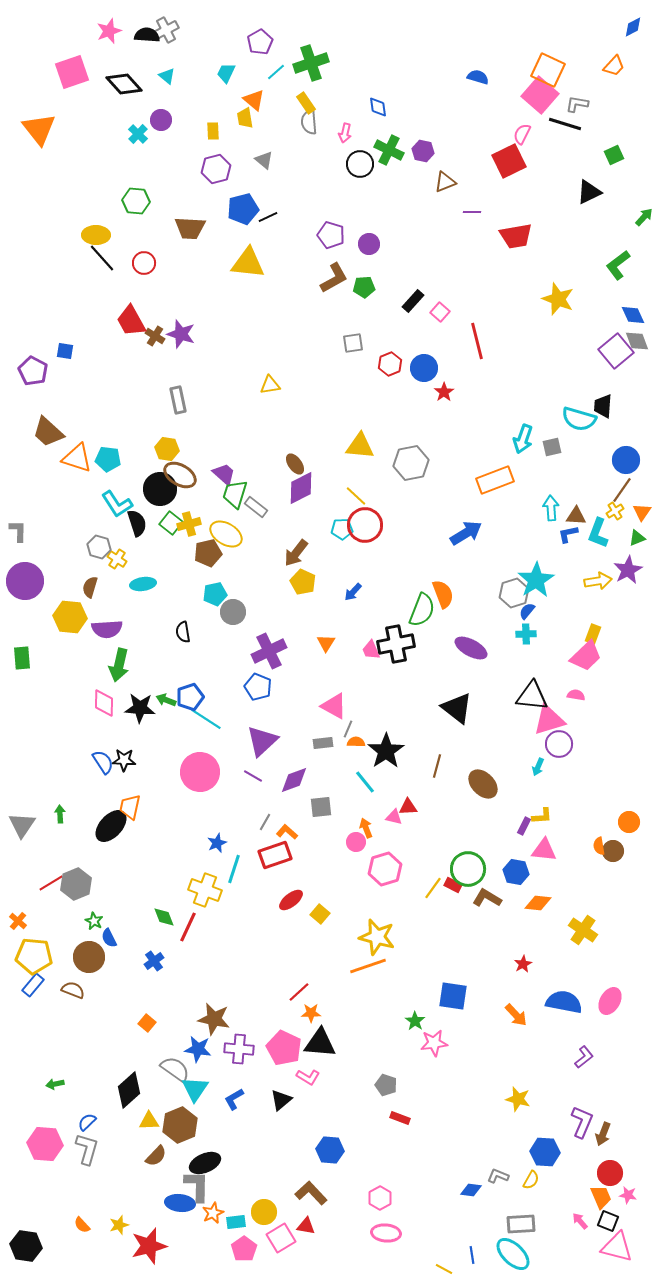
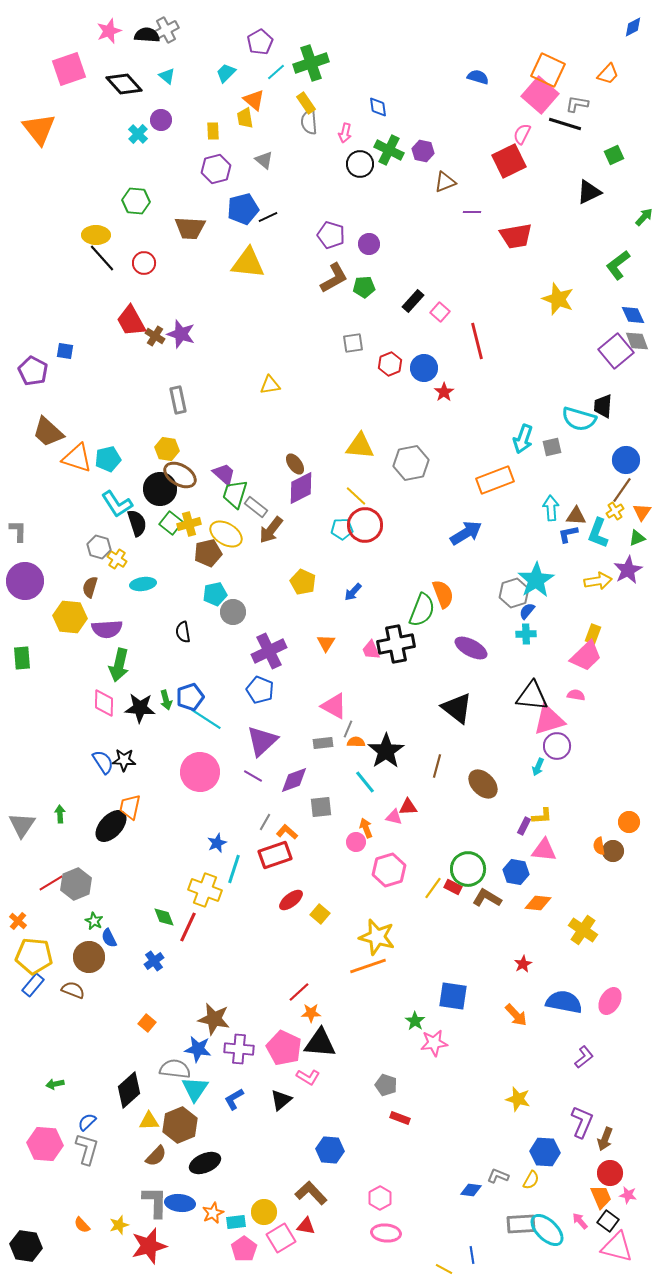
orange trapezoid at (614, 66): moved 6 px left, 8 px down
pink square at (72, 72): moved 3 px left, 3 px up
cyan trapezoid at (226, 73): rotated 20 degrees clockwise
cyan pentagon at (108, 459): rotated 20 degrees counterclockwise
brown arrow at (296, 553): moved 25 px left, 23 px up
blue pentagon at (258, 687): moved 2 px right, 3 px down
green arrow at (166, 700): rotated 126 degrees counterclockwise
purple circle at (559, 744): moved 2 px left, 2 px down
pink hexagon at (385, 869): moved 4 px right, 1 px down
red rectangle at (453, 885): moved 2 px down
gray semicircle at (175, 1069): rotated 28 degrees counterclockwise
brown arrow at (603, 1134): moved 2 px right, 5 px down
gray L-shape at (197, 1186): moved 42 px left, 16 px down
black square at (608, 1221): rotated 15 degrees clockwise
cyan ellipse at (513, 1254): moved 34 px right, 24 px up
